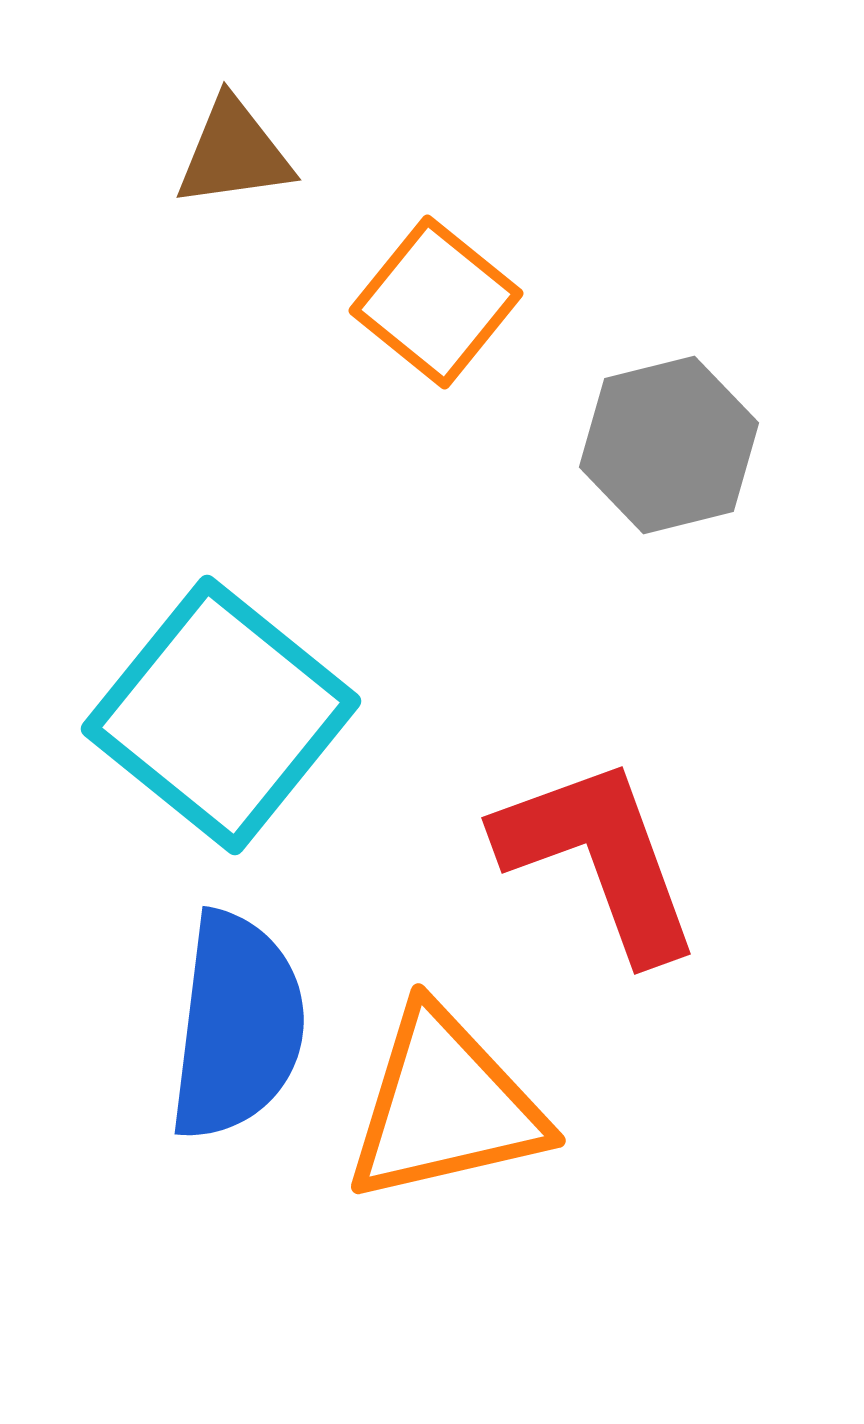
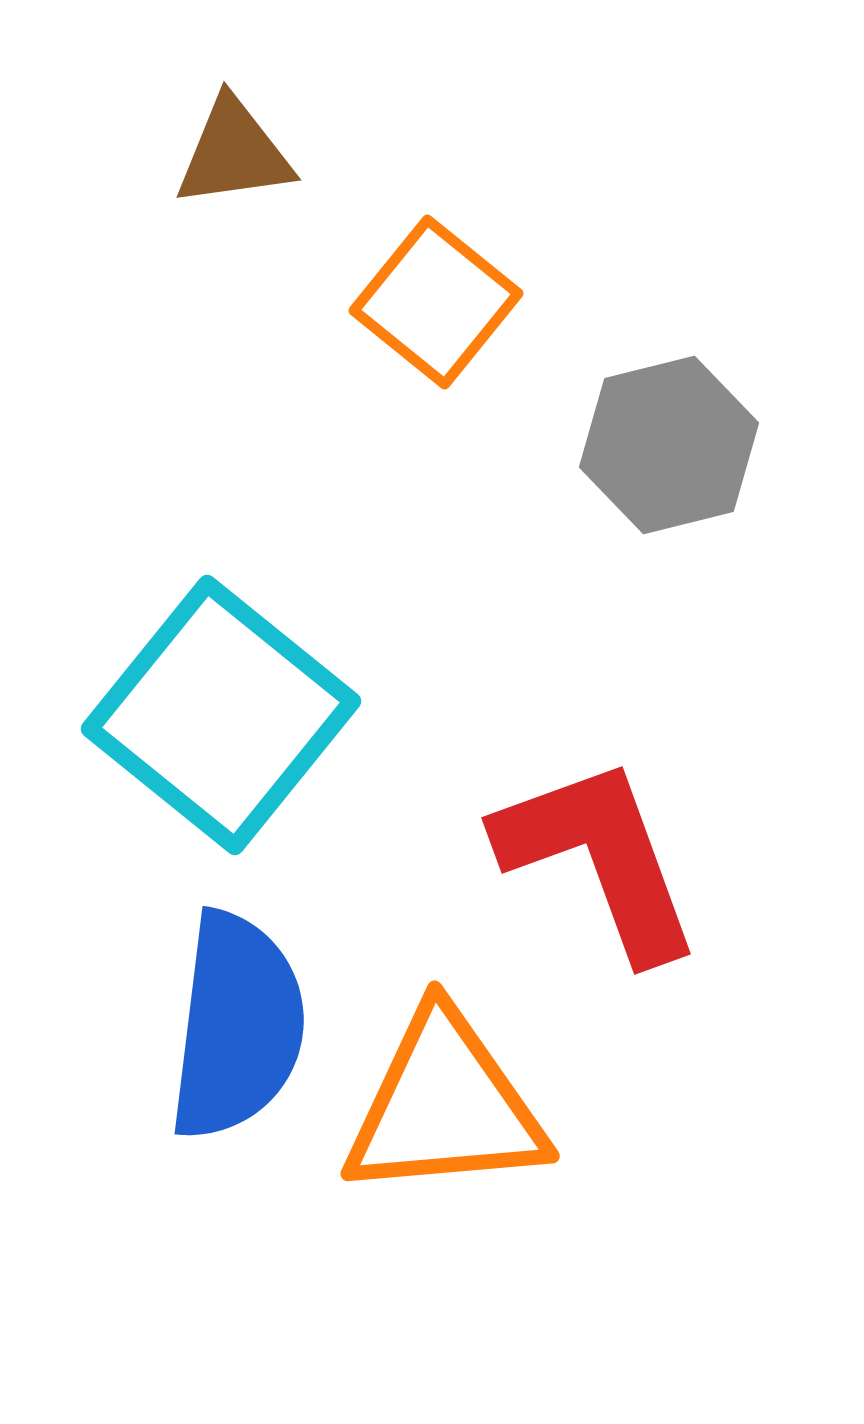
orange triangle: rotated 8 degrees clockwise
